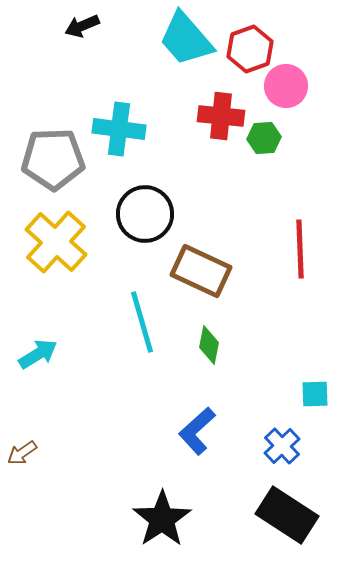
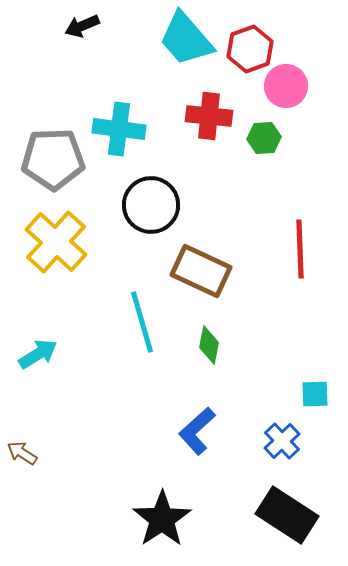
red cross: moved 12 px left
black circle: moved 6 px right, 9 px up
blue cross: moved 5 px up
brown arrow: rotated 68 degrees clockwise
